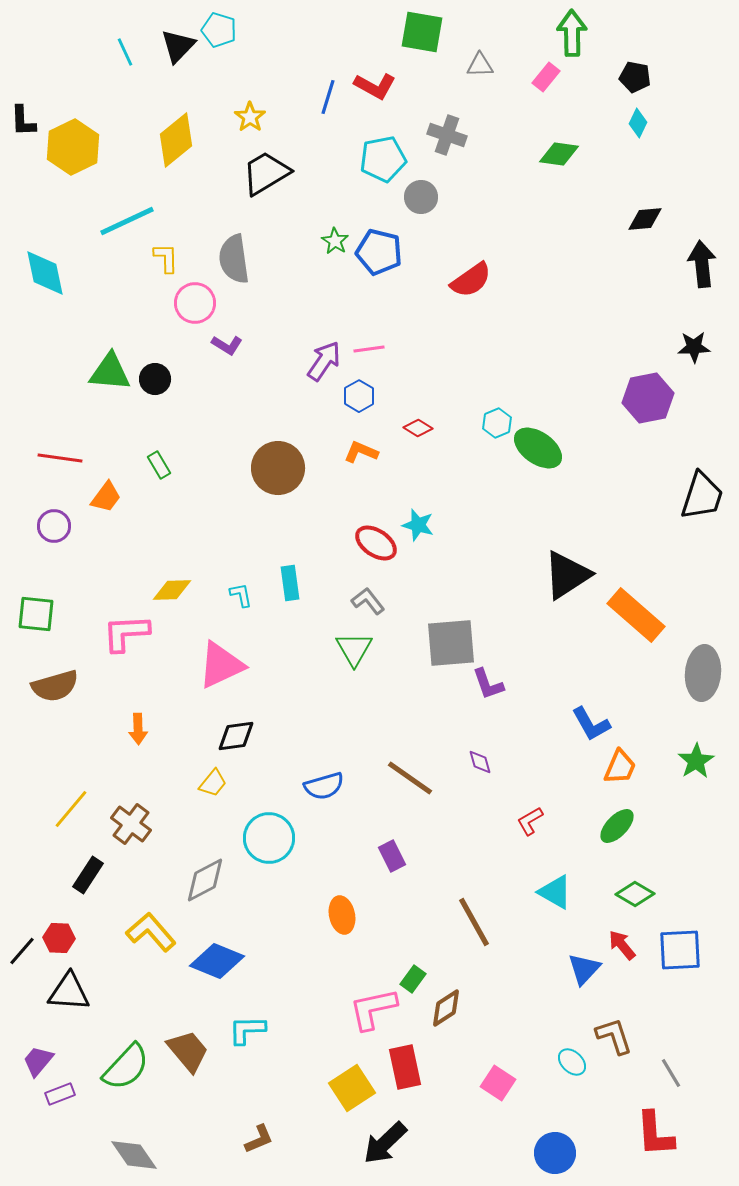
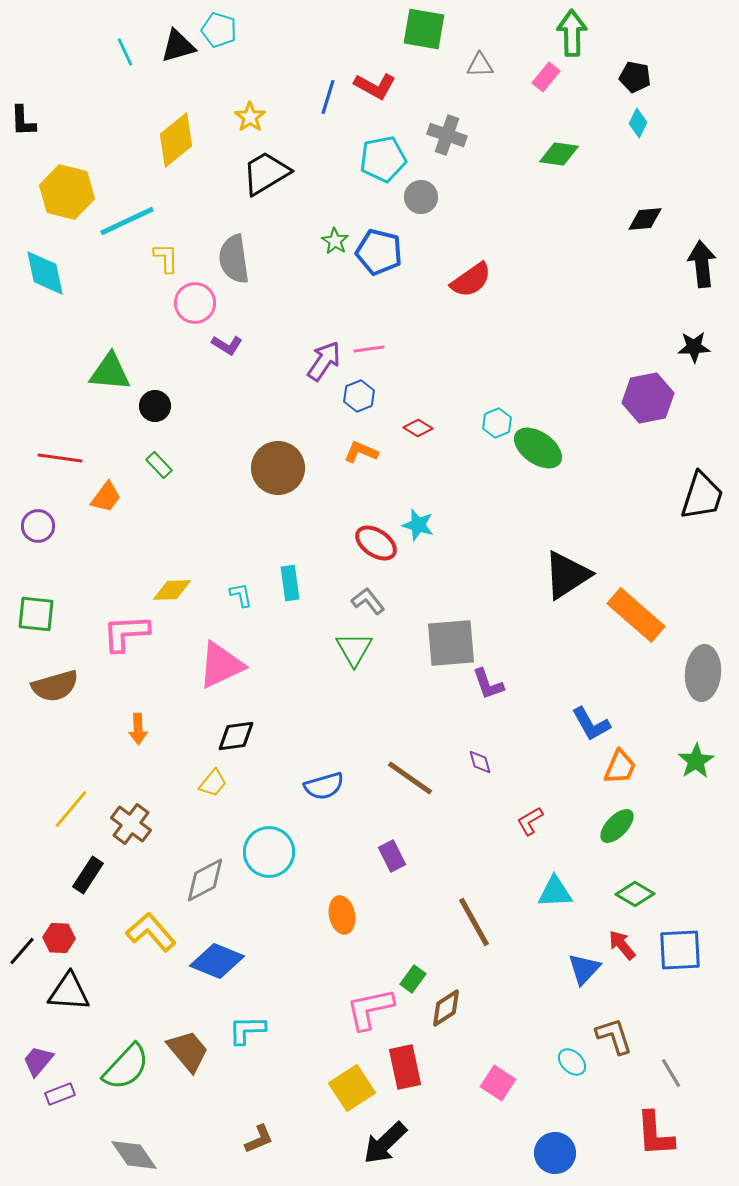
green square at (422, 32): moved 2 px right, 3 px up
black triangle at (178, 46): rotated 30 degrees clockwise
yellow hexagon at (73, 147): moved 6 px left, 45 px down; rotated 20 degrees counterclockwise
black circle at (155, 379): moved 27 px down
blue hexagon at (359, 396): rotated 8 degrees clockwise
green rectangle at (159, 465): rotated 12 degrees counterclockwise
purple circle at (54, 526): moved 16 px left
cyan circle at (269, 838): moved 14 px down
cyan triangle at (555, 892): rotated 33 degrees counterclockwise
pink L-shape at (373, 1009): moved 3 px left
